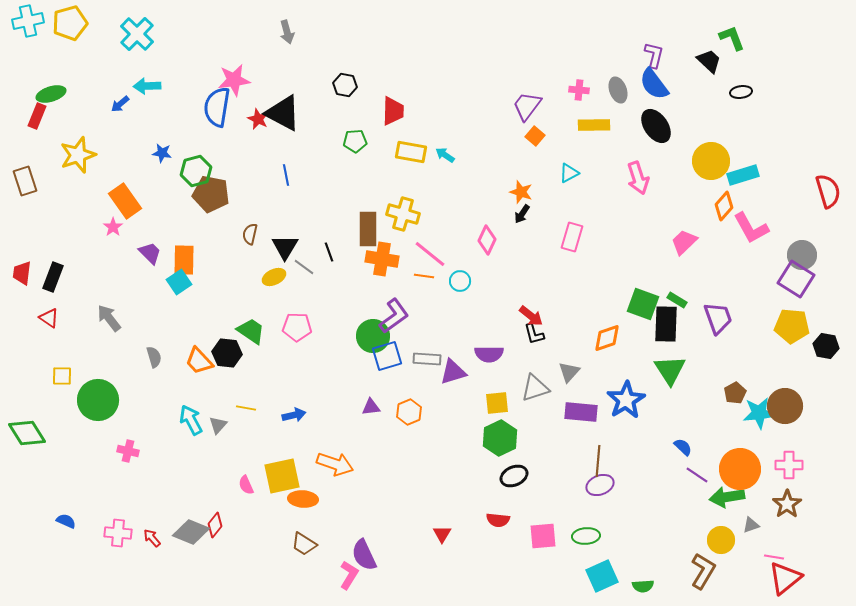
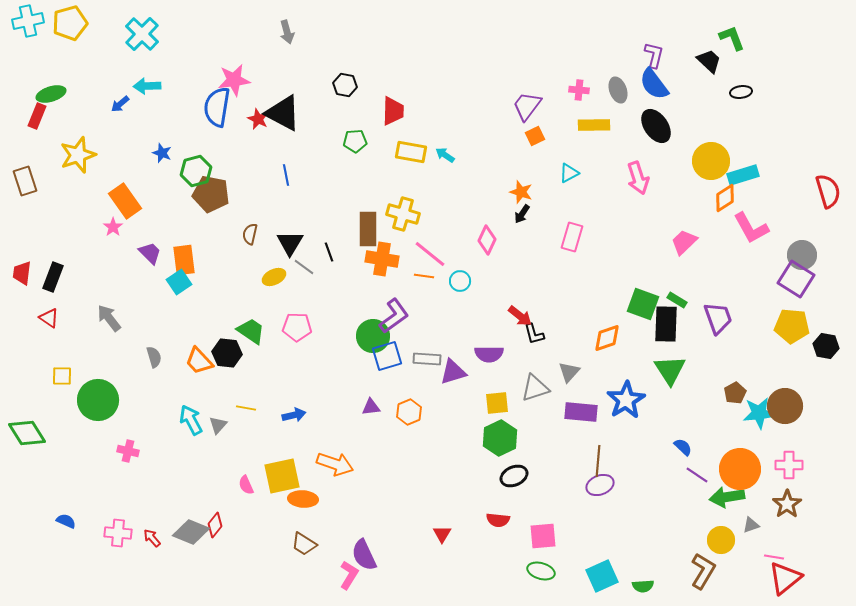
cyan cross at (137, 34): moved 5 px right
orange square at (535, 136): rotated 24 degrees clockwise
blue star at (162, 153): rotated 12 degrees clockwise
orange diamond at (724, 206): moved 1 px right, 8 px up; rotated 16 degrees clockwise
black triangle at (285, 247): moved 5 px right, 4 px up
orange rectangle at (184, 260): rotated 8 degrees counterclockwise
red arrow at (531, 316): moved 11 px left
green ellipse at (586, 536): moved 45 px left, 35 px down; rotated 20 degrees clockwise
